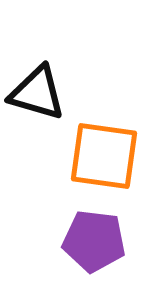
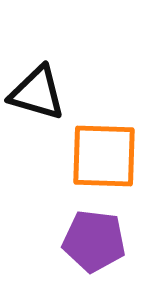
orange square: rotated 6 degrees counterclockwise
